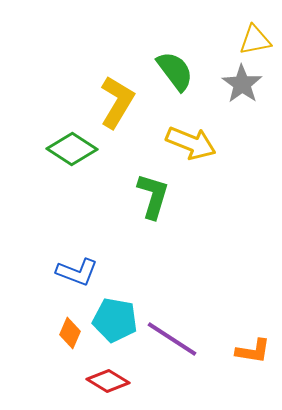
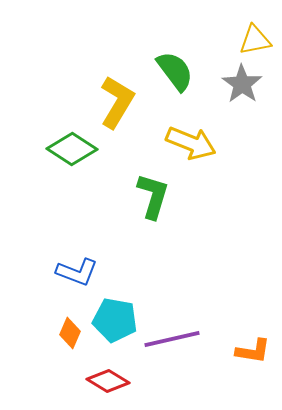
purple line: rotated 46 degrees counterclockwise
